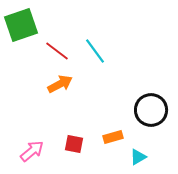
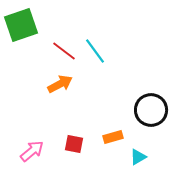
red line: moved 7 px right
